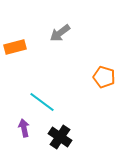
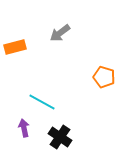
cyan line: rotated 8 degrees counterclockwise
